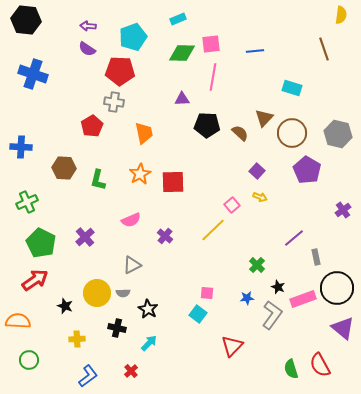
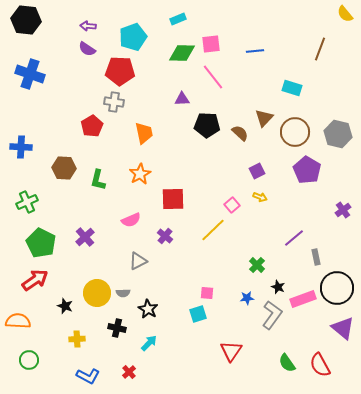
yellow semicircle at (341, 15): moved 4 px right, 1 px up; rotated 132 degrees clockwise
brown line at (324, 49): moved 4 px left; rotated 40 degrees clockwise
blue cross at (33, 74): moved 3 px left
pink line at (213, 77): rotated 48 degrees counterclockwise
brown circle at (292, 133): moved 3 px right, 1 px up
purple square at (257, 171): rotated 21 degrees clockwise
red square at (173, 182): moved 17 px down
gray triangle at (132, 265): moved 6 px right, 4 px up
cyan square at (198, 314): rotated 36 degrees clockwise
red triangle at (232, 346): moved 1 px left, 5 px down; rotated 10 degrees counterclockwise
green semicircle at (291, 369): moved 4 px left, 6 px up; rotated 18 degrees counterclockwise
red cross at (131, 371): moved 2 px left, 1 px down
blue L-shape at (88, 376): rotated 65 degrees clockwise
